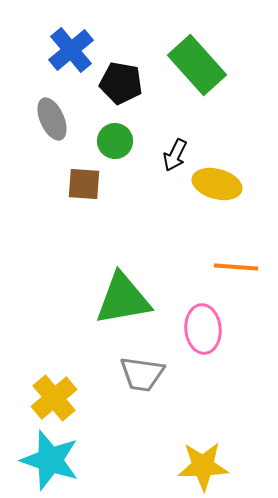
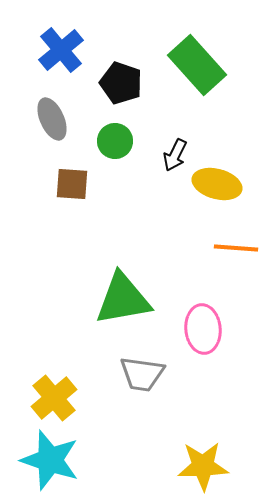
blue cross: moved 10 px left
black pentagon: rotated 9 degrees clockwise
brown square: moved 12 px left
orange line: moved 19 px up
